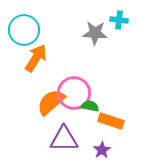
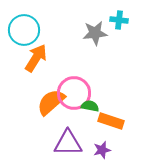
gray star: rotated 10 degrees counterclockwise
purple triangle: moved 4 px right, 4 px down
purple star: rotated 18 degrees clockwise
